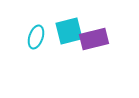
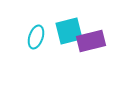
purple rectangle: moved 3 px left, 2 px down
